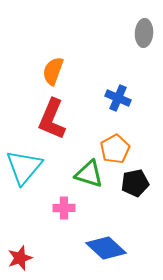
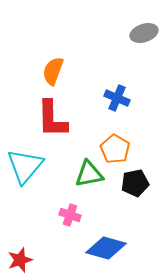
gray ellipse: rotated 68 degrees clockwise
blue cross: moved 1 px left
red L-shape: rotated 24 degrees counterclockwise
orange pentagon: rotated 12 degrees counterclockwise
cyan triangle: moved 1 px right, 1 px up
green triangle: rotated 28 degrees counterclockwise
pink cross: moved 6 px right, 7 px down; rotated 20 degrees clockwise
blue diamond: rotated 27 degrees counterclockwise
red star: moved 2 px down
